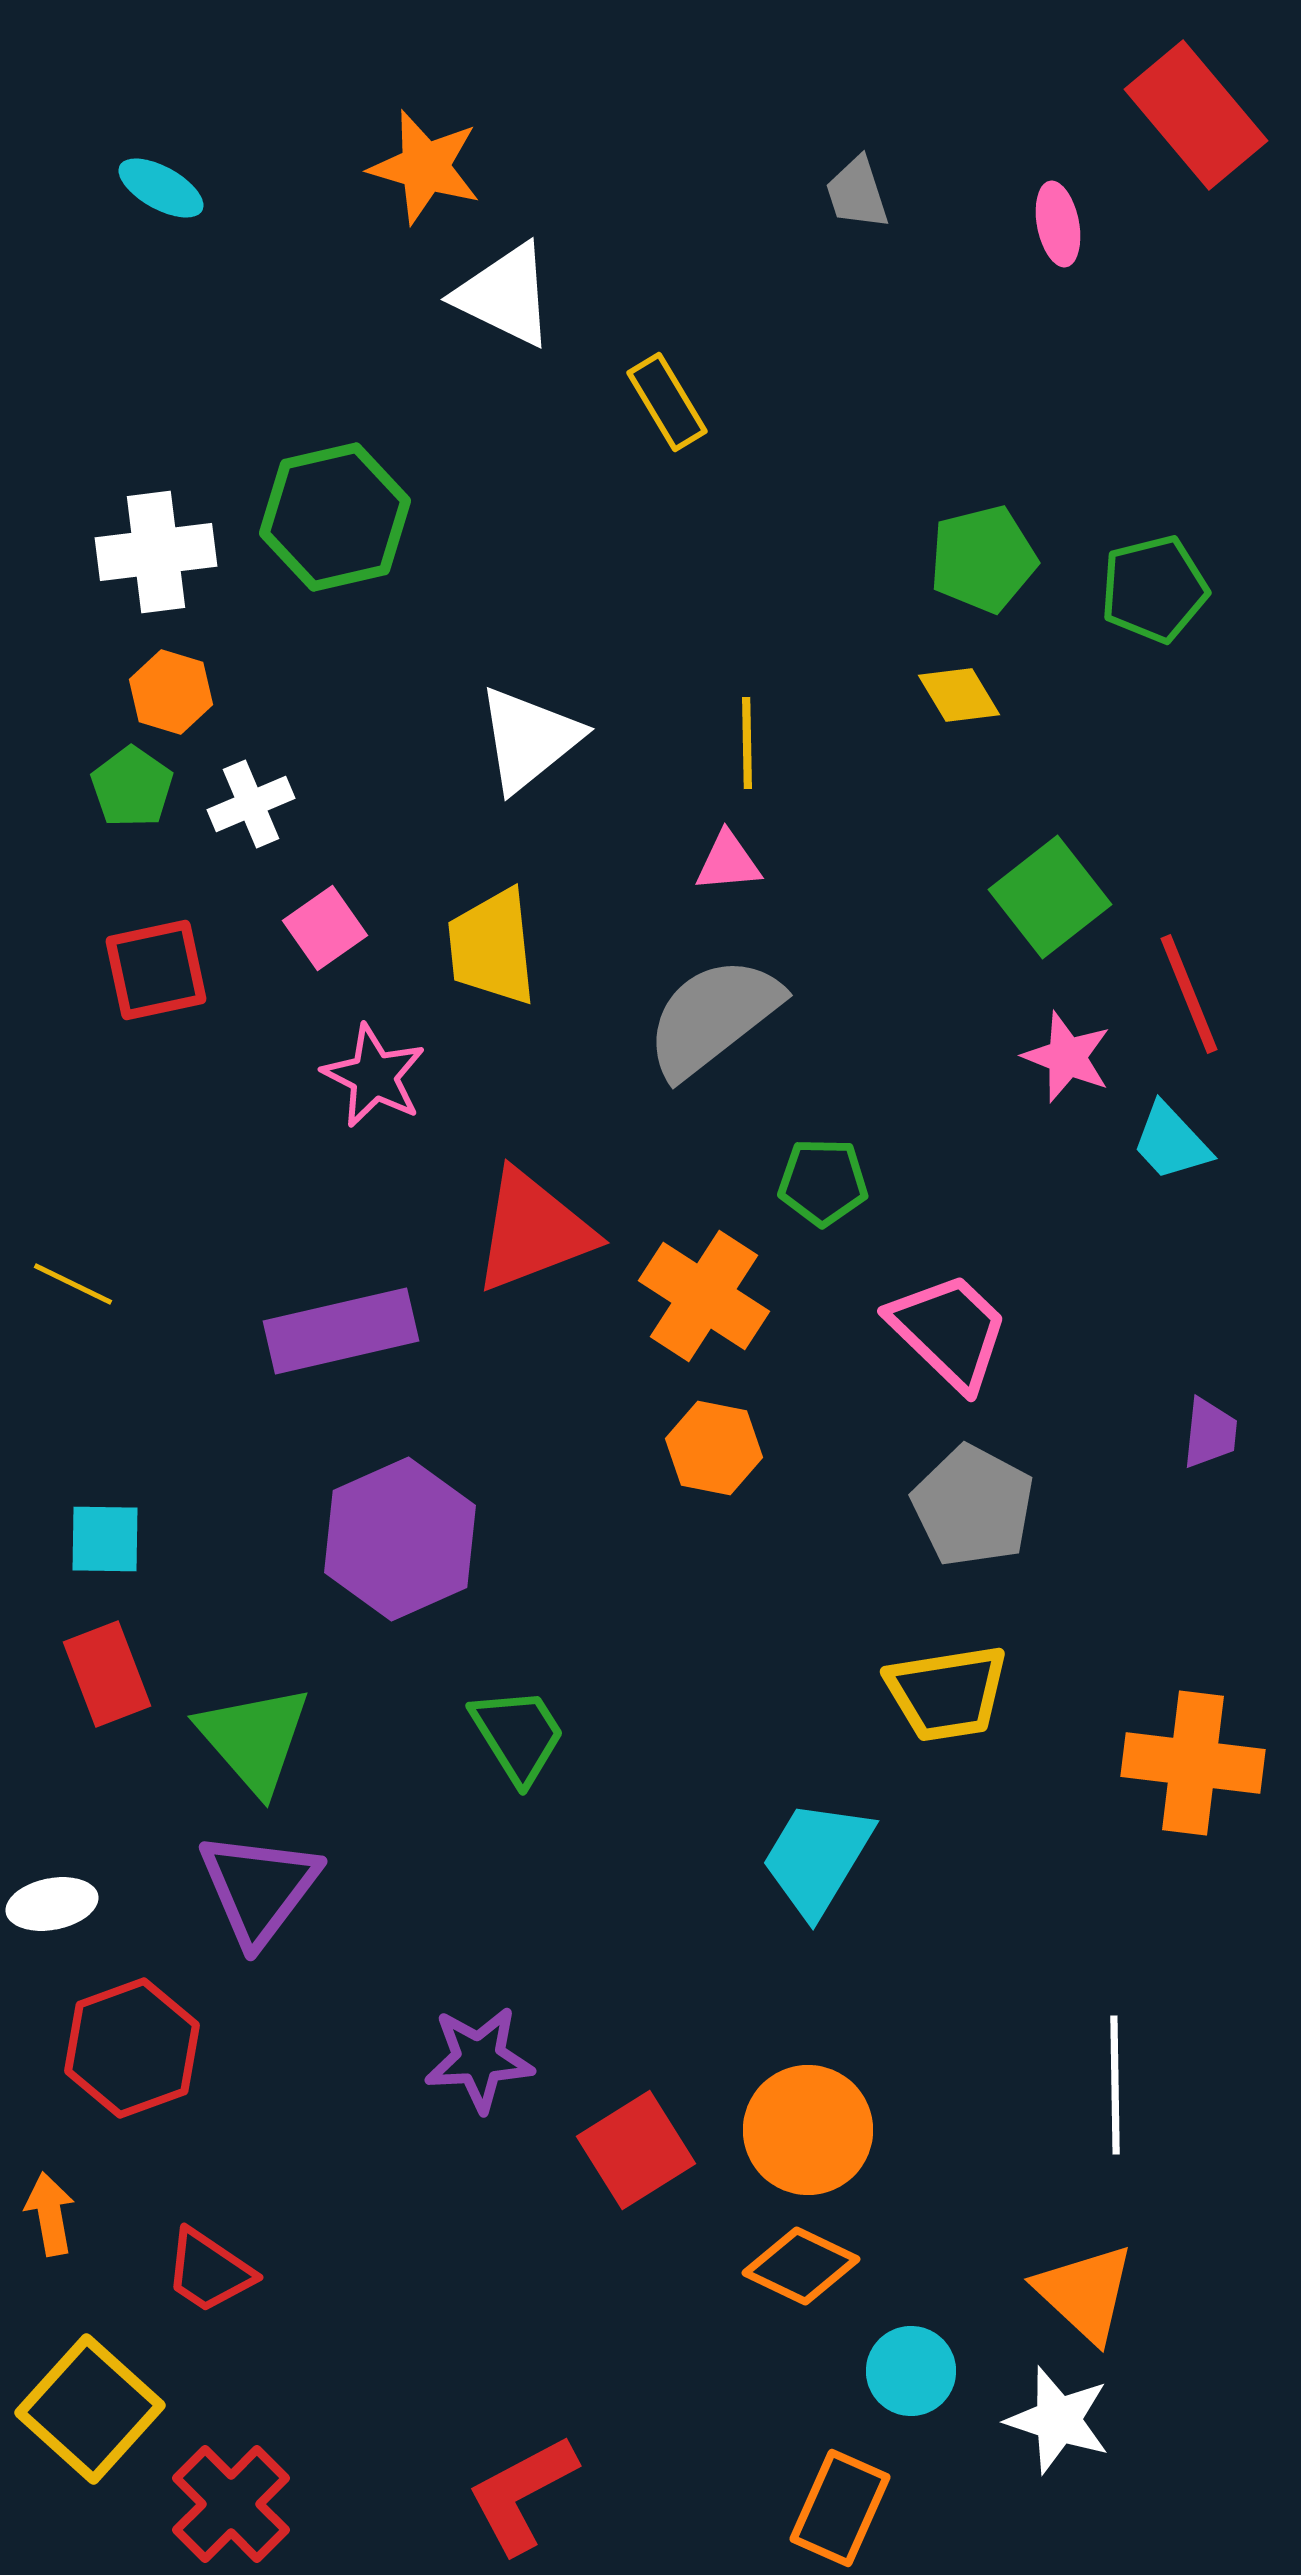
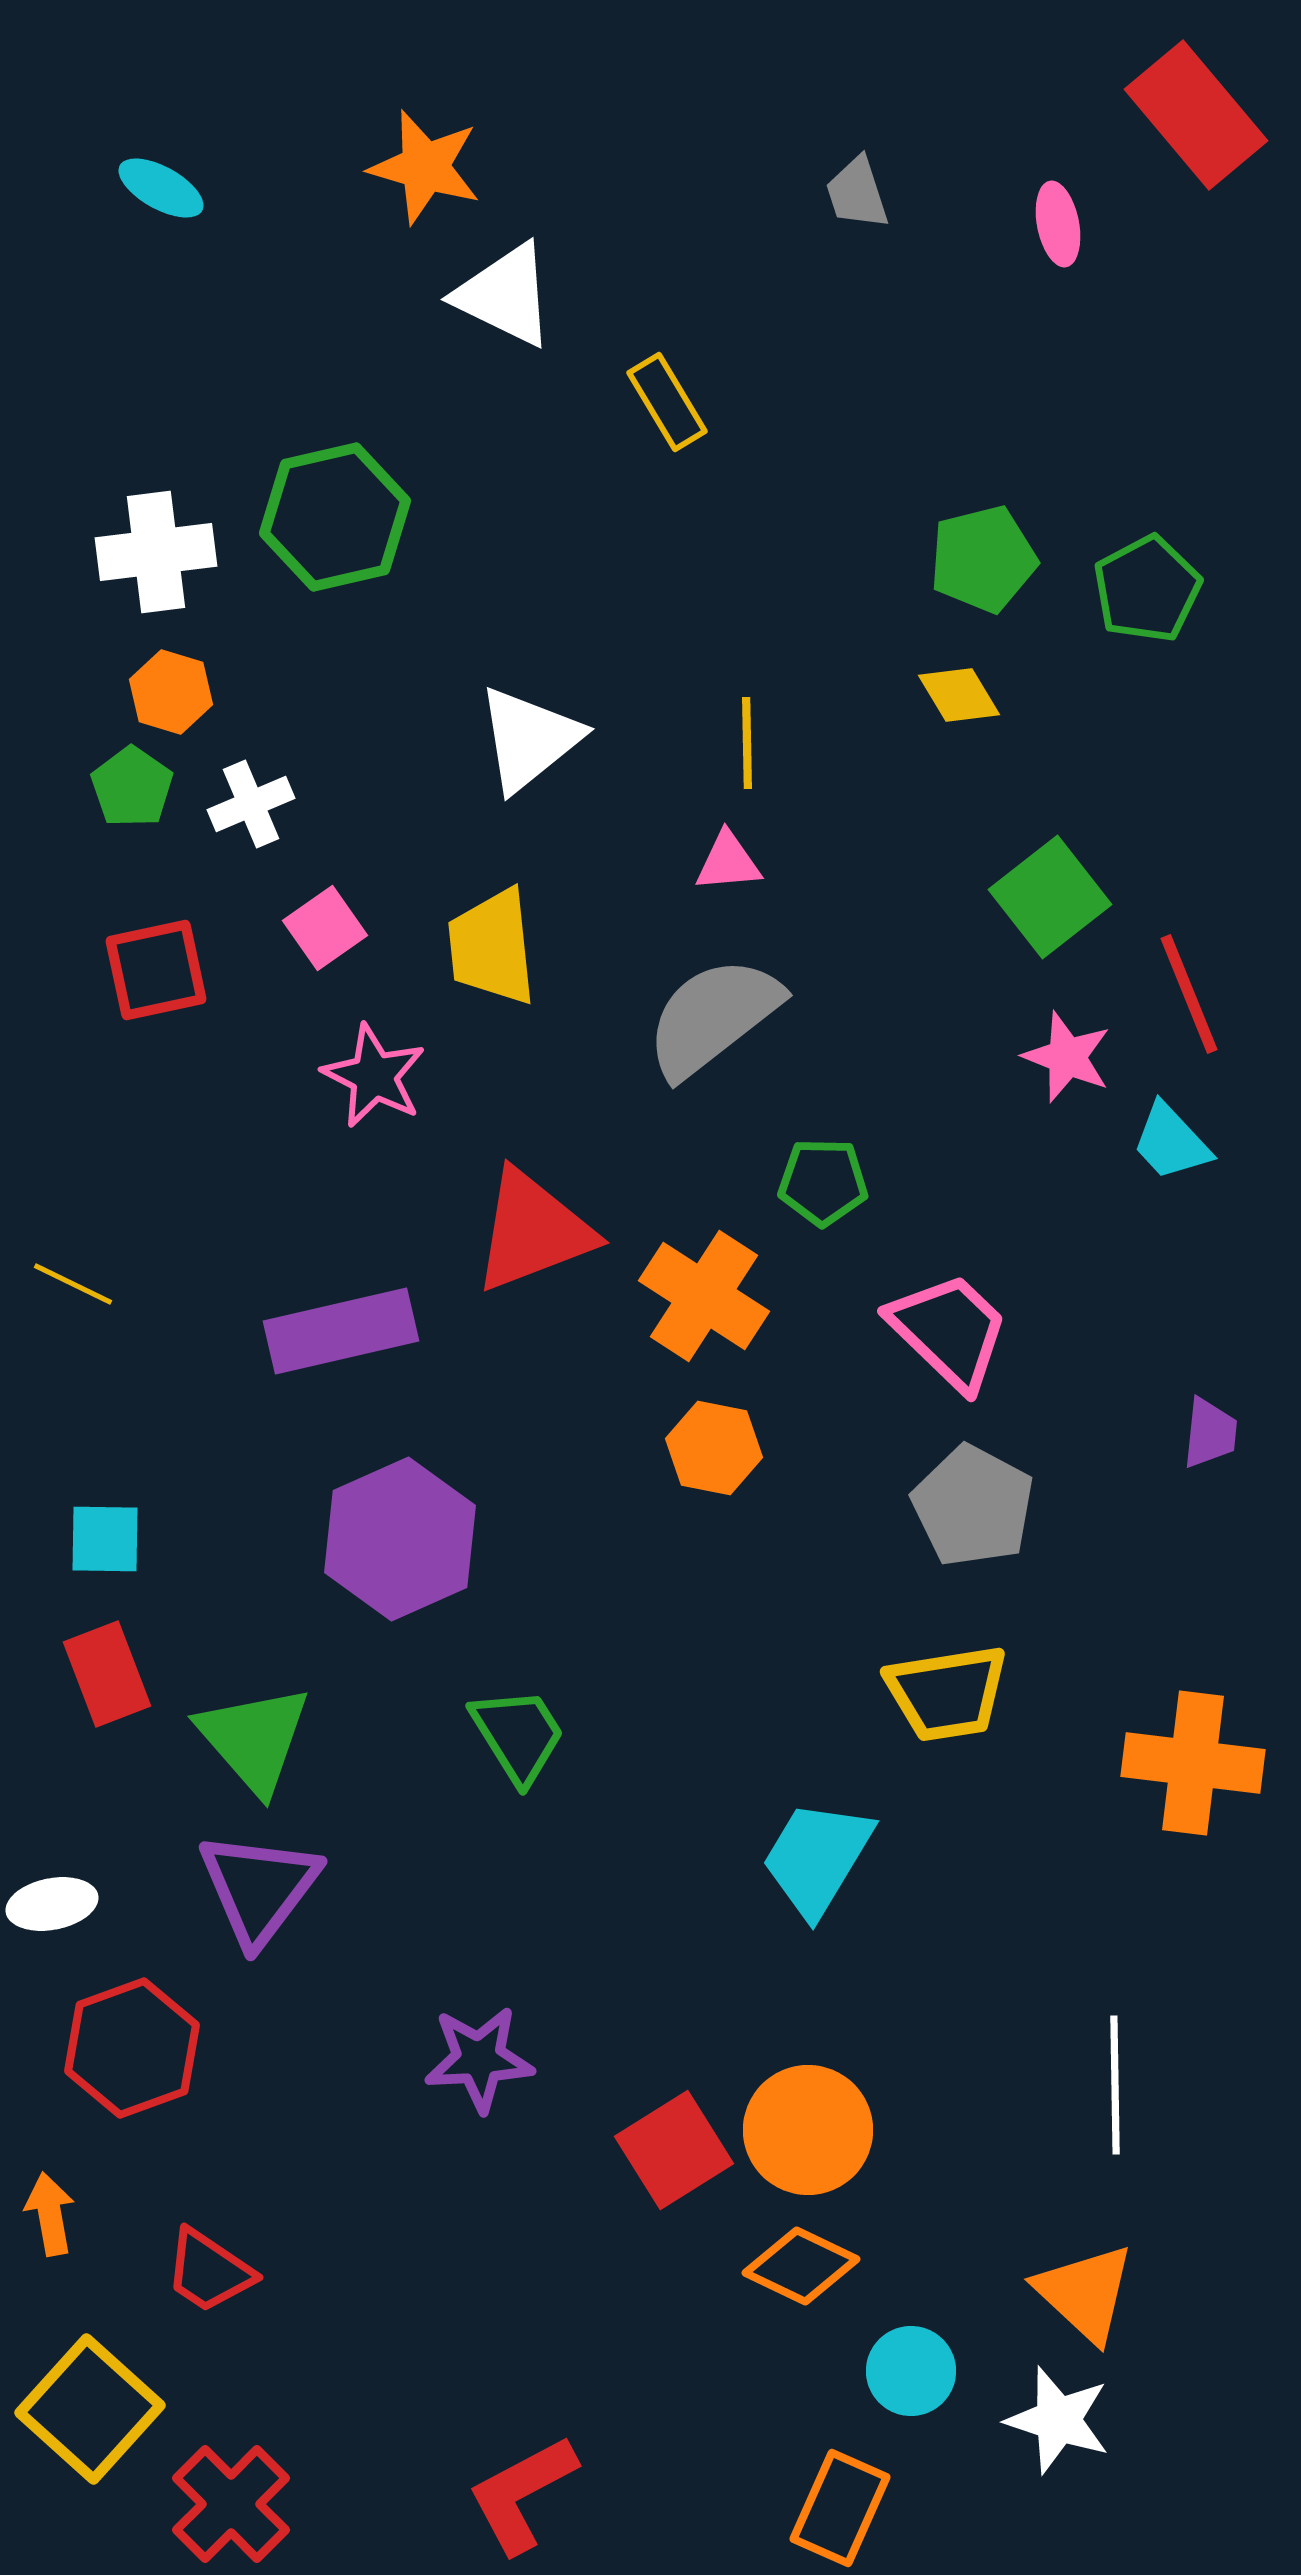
green pentagon at (1154, 589): moved 7 px left; rotated 14 degrees counterclockwise
red square at (636, 2150): moved 38 px right
